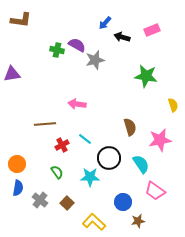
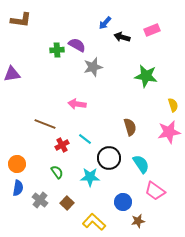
green cross: rotated 16 degrees counterclockwise
gray star: moved 2 px left, 7 px down
brown line: rotated 25 degrees clockwise
pink star: moved 9 px right, 8 px up
